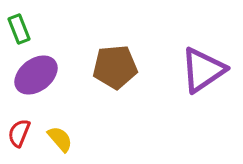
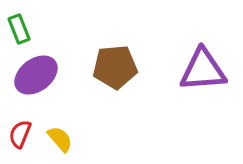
purple triangle: rotated 30 degrees clockwise
red semicircle: moved 1 px right, 1 px down
